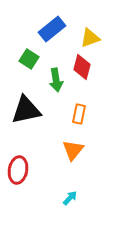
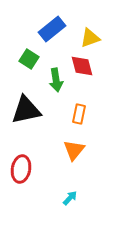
red diamond: moved 1 px up; rotated 30 degrees counterclockwise
orange triangle: moved 1 px right
red ellipse: moved 3 px right, 1 px up
